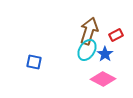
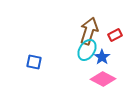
red rectangle: moved 1 px left
blue star: moved 3 px left, 3 px down
